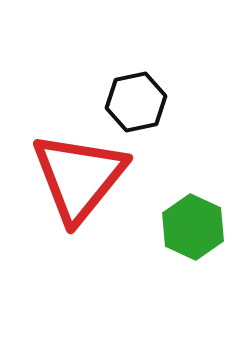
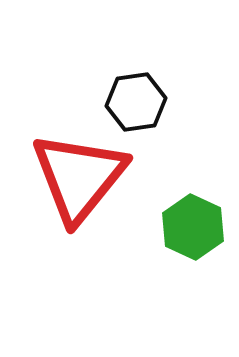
black hexagon: rotated 4 degrees clockwise
